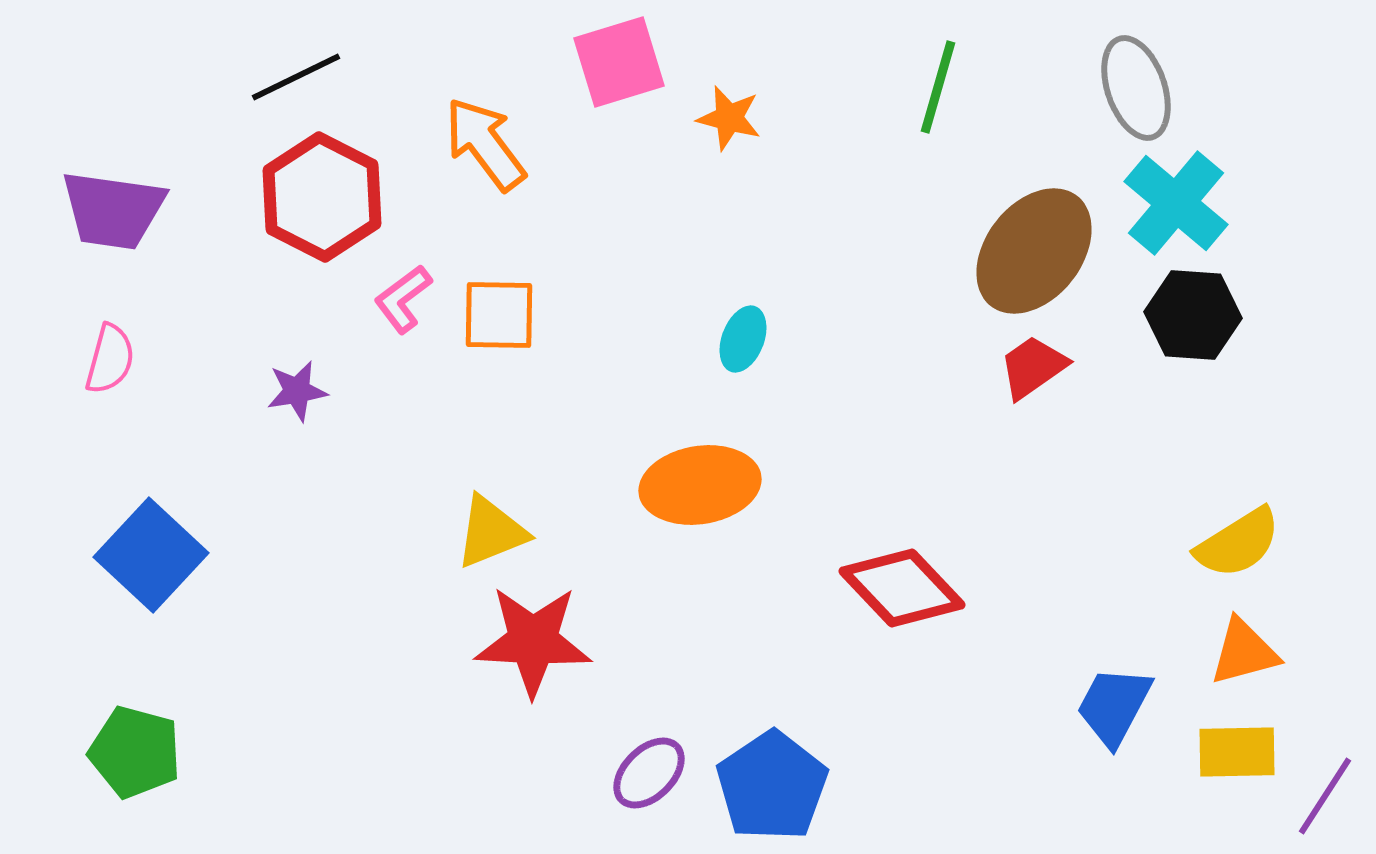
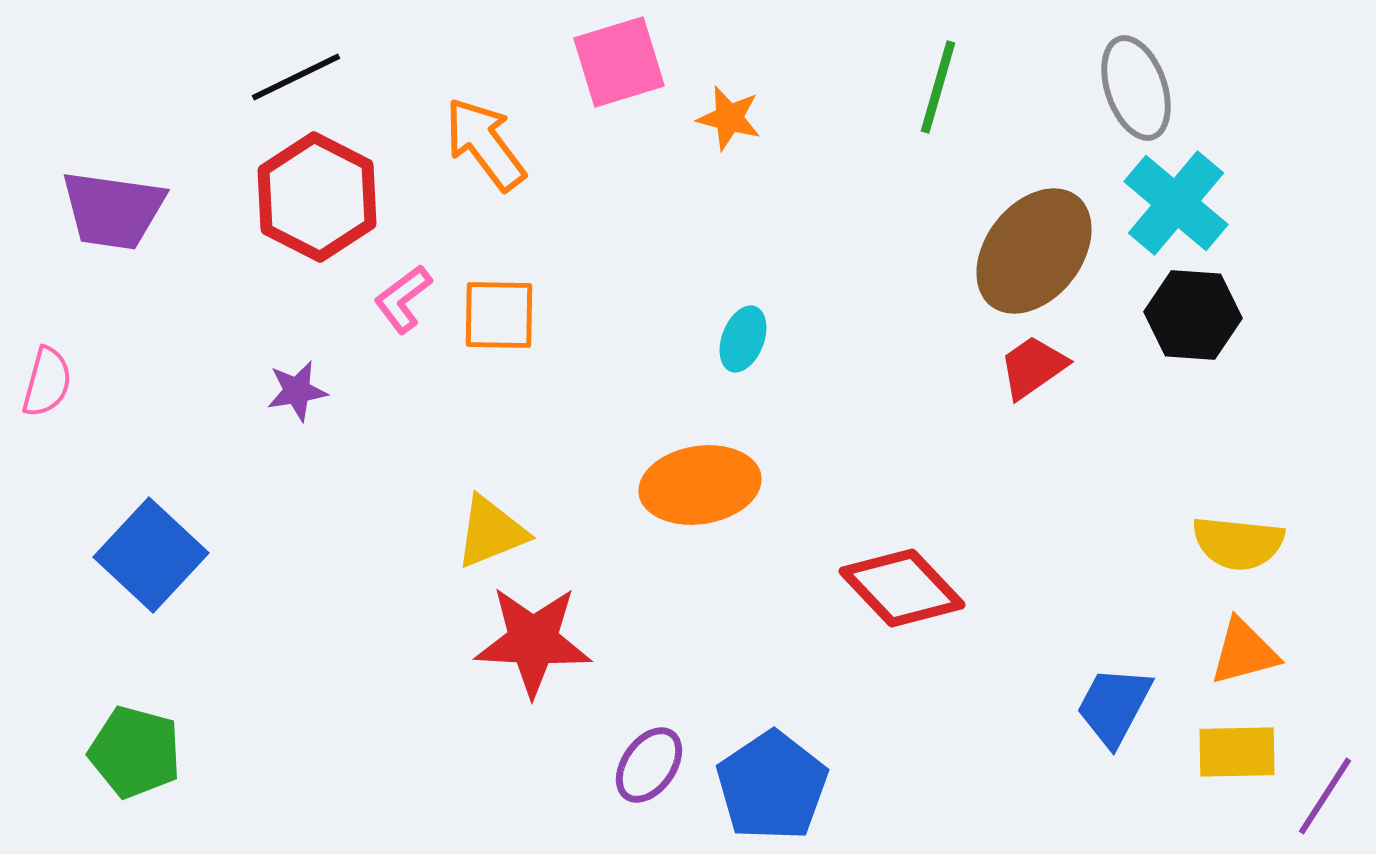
red hexagon: moved 5 px left
pink semicircle: moved 63 px left, 23 px down
yellow semicircle: rotated 38 degrees clockwise
purple ellipse: moved 8 px up; rotated 10 degrees counterclockwise
